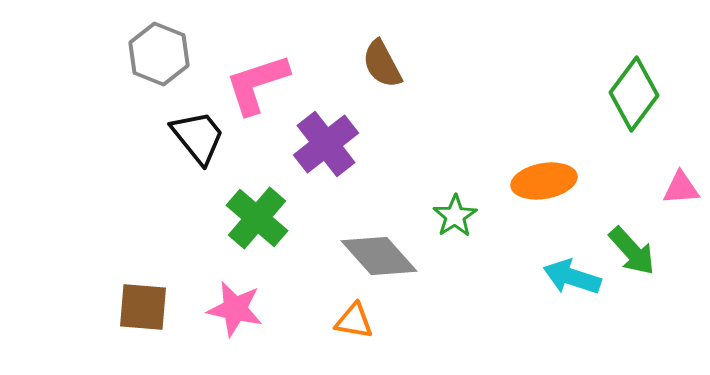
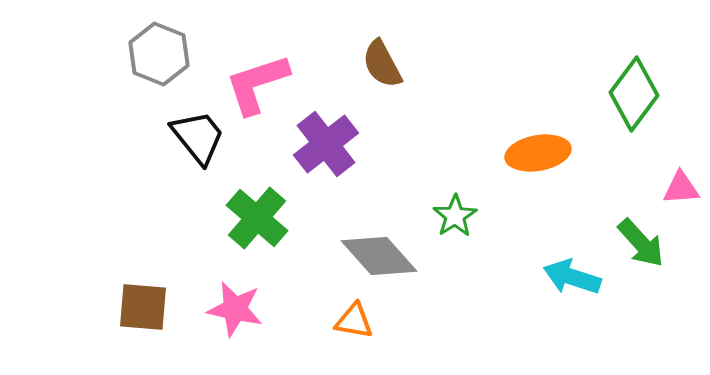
orange ellipse: moved 6 px left, 28 px up
green arrow: moved 9 px right, 8 px up
